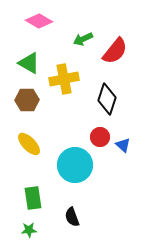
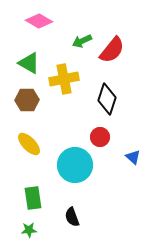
green arrow: moved 1 px left, 2 px down
red semicircle: moved 3 px left, 1 px up
blue triangle: moved 10 px right, 12 px down
